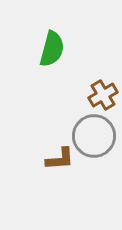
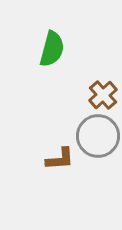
brown cross: rotated 12 degrees counterclockwise
gray circle: moved 4 px right
